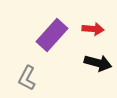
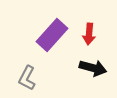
red arrow: moved 4 px left, 5 px down; rotated 90 degrees clockwise
black arrow: moved 5 px left, 5 px down
